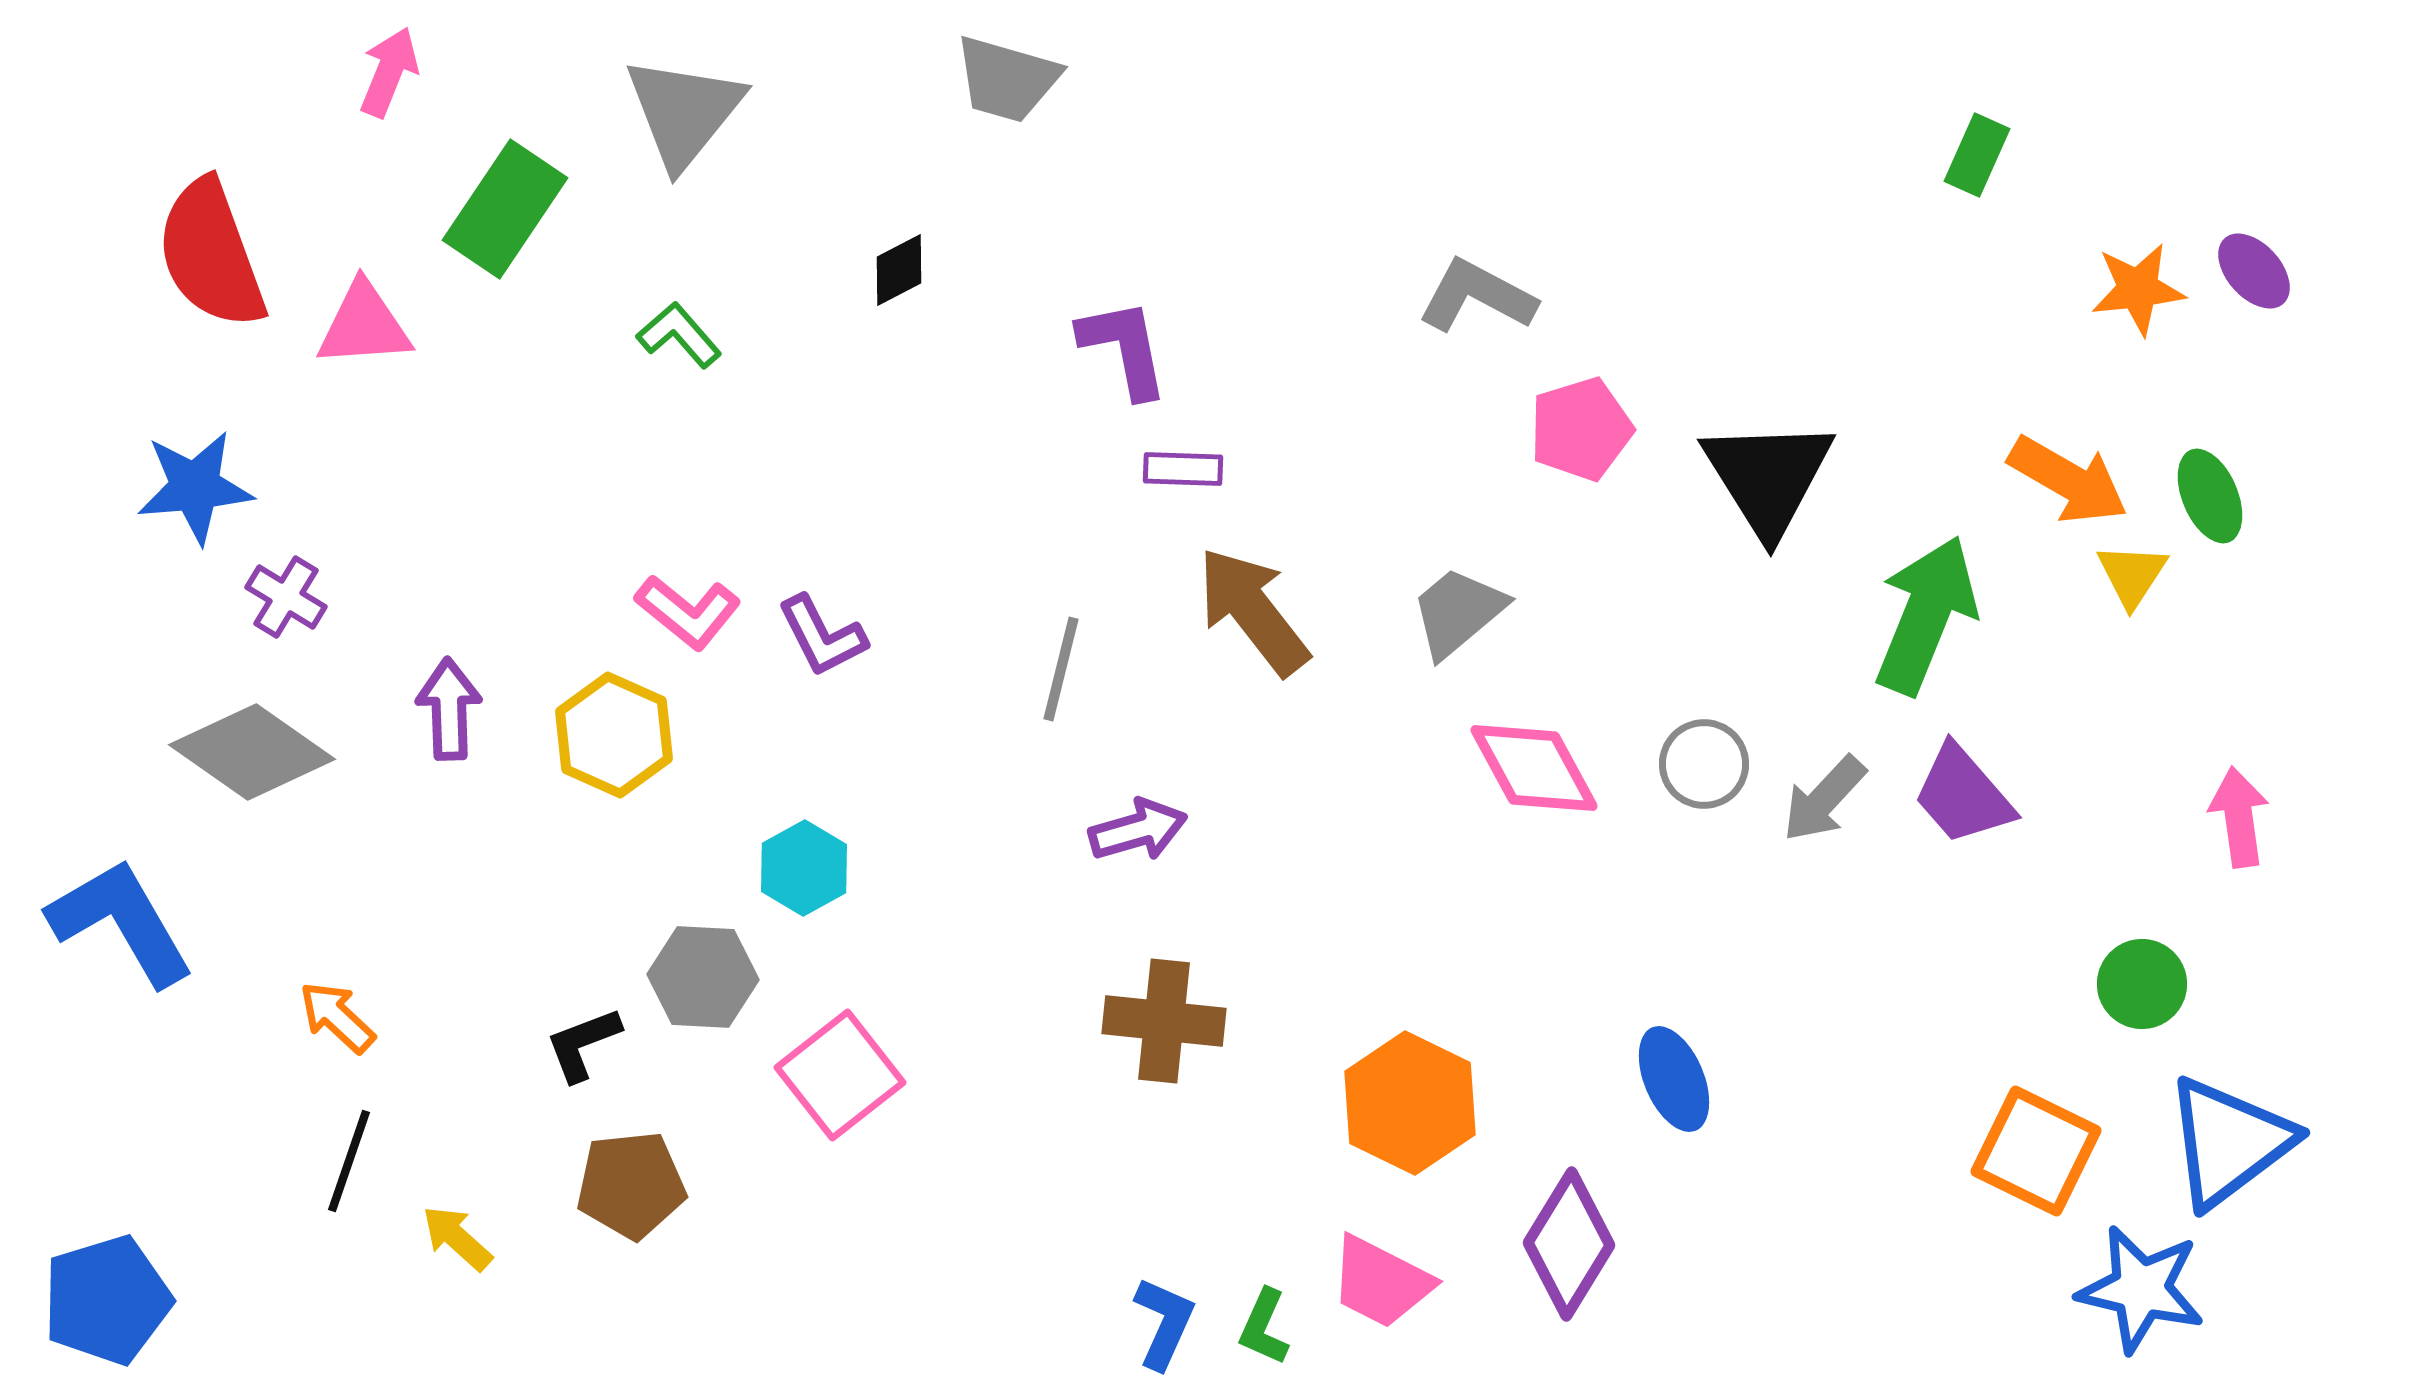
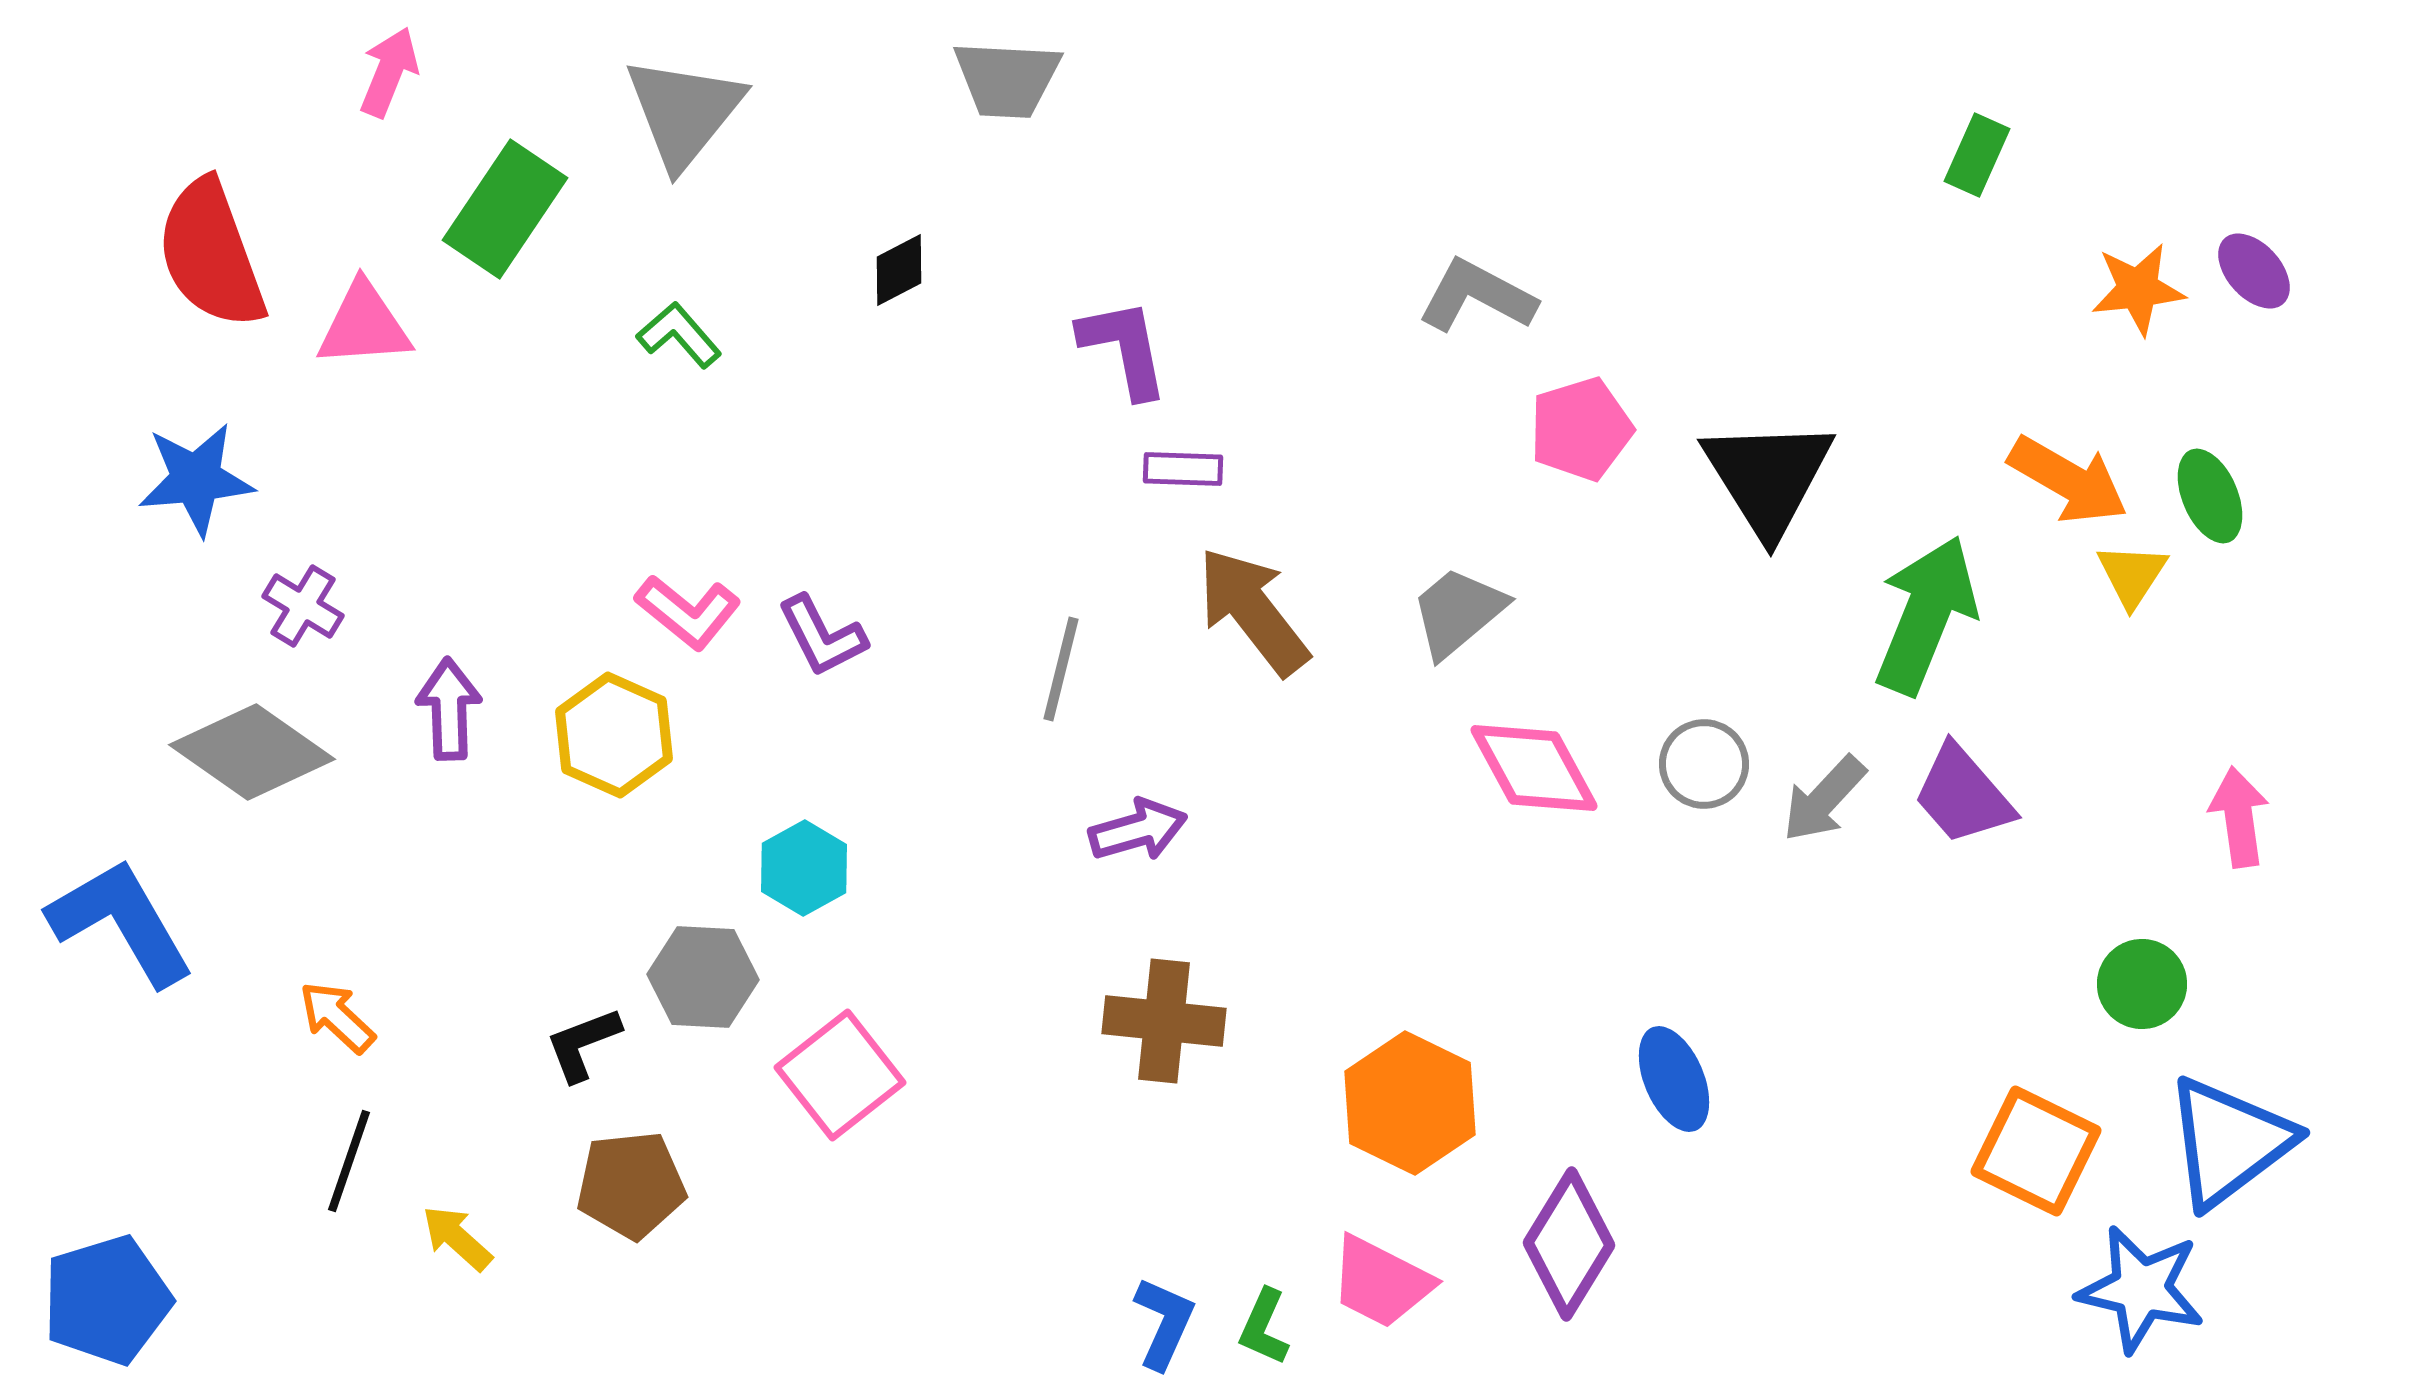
gray trapezoid at (1007, 79): rotated 13 degrees counterclockwise
blue star at (195, 487): moved 1 px right, 8 px up
purple cross at (286, 597): moved 17 px right, 9 px down
